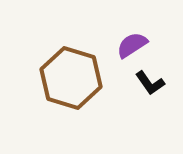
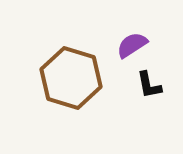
black L-shape: moved 1 px left, 2 px down; rotated 24 degrees clockwise
